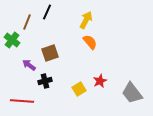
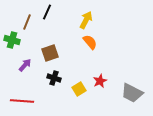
green cross: rotated 21 degrees counterclockwise
purple arrow: moved 4 px left; rotated 96 degrees clockwise
black cross: moved 9 px right, 3 px up; rotated 32 degrees clockwise
gray trapezoid: rotated 25 degrees counterclockwise
